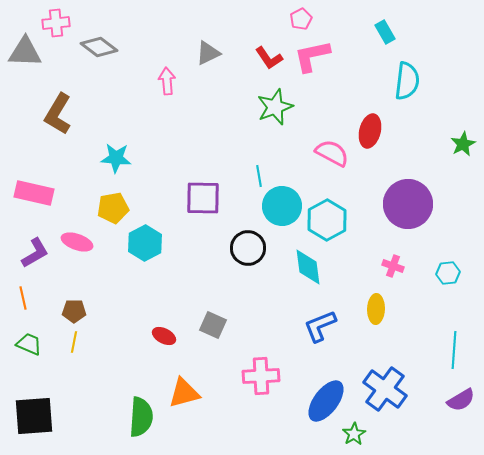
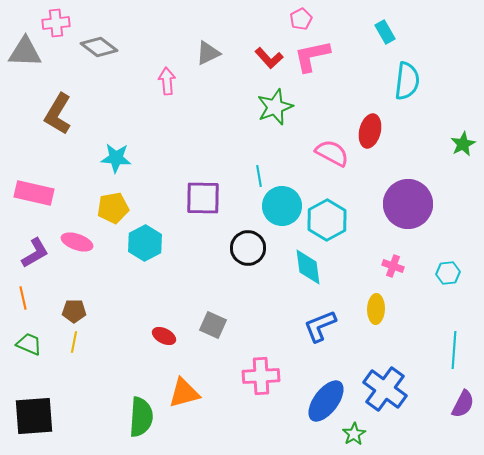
red L-shape at (269, 58): rotated 8 degrees counterclockwise
purple semicircle at (461, 400): moved 2 px right, 4 px down; rotated 32 degrees counterclockwise
